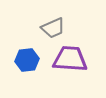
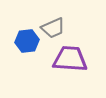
blue hexagon: moved 19 px up
